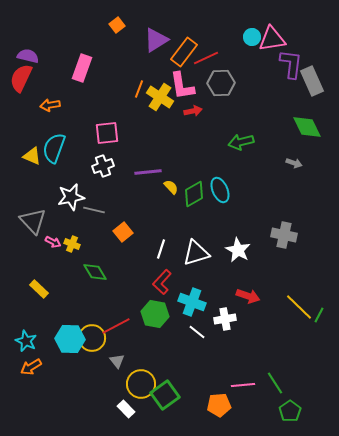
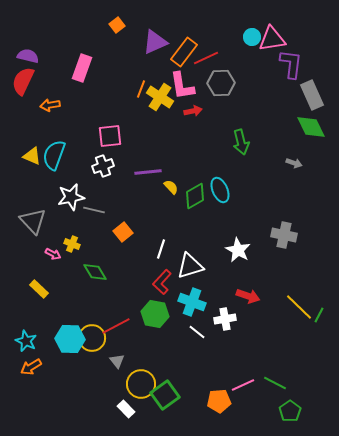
purple triangle at (156, 40): moved 1 px left, 2 px down; rotated 8 degrees clockwise
red semicircle at (21, 78): moved 2 px right, 3 px down
gray rectangle at (312, 81): moved 14 px down
orange line at (139, 89): moved 2 px right
green diamond at (307, 127): moved 4 px right
pink square at (107, 133): moved 3 px right, 3 px down
green arrow at (241, 142): rotated 90 degrees counterclockwise
cyan semicircle at (54, 148): moved 7 px down
green diamond at (194, 194): moved 1 px right, 2 px down
pink arrow at (53, 242): moved 12 px down
white triangle at (196, 253): moved 6 px left, 13 px down
green line at (275, 383): rotated 30 degrees counterclockwise
pink line at (243, 385): rotated 20 degrees counterclockwise
orange pentagon at (219, 405): moved 4 px up
